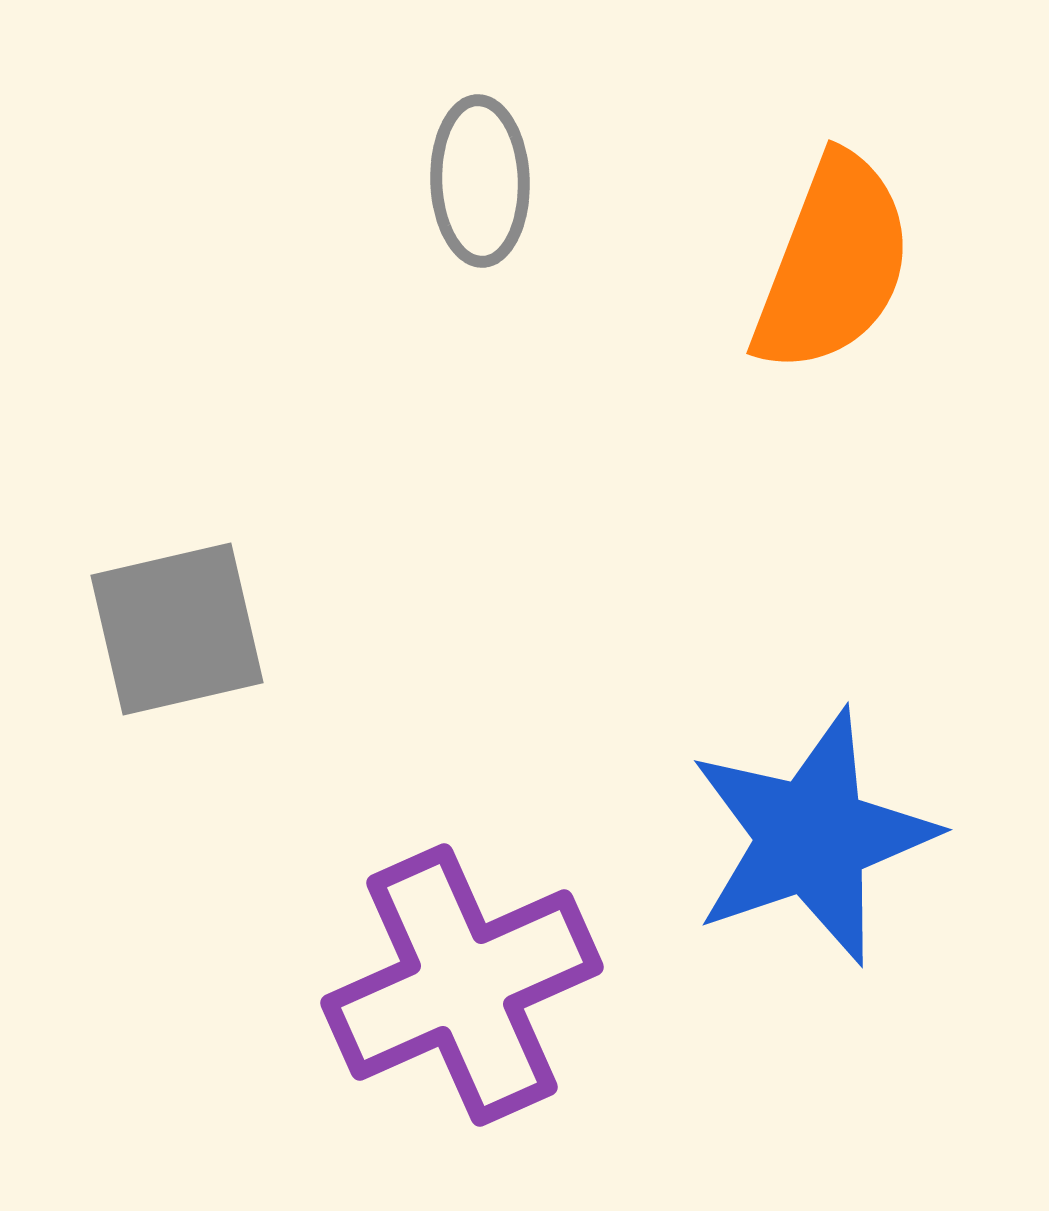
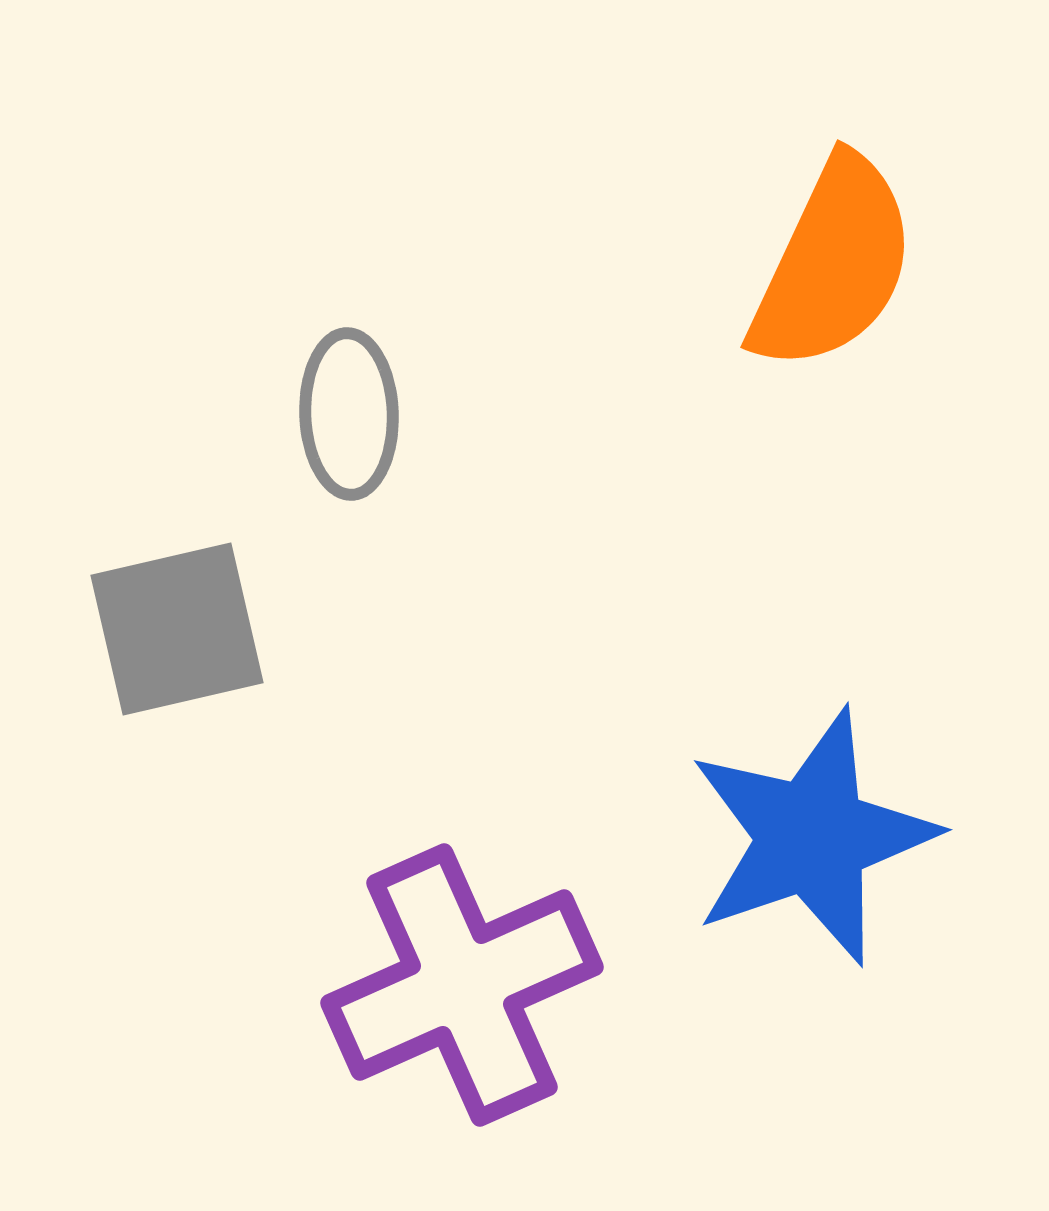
gray ellipse: moved 131 px left, 233 px down
orange semicircle: rotated 4 degrees clockwise
